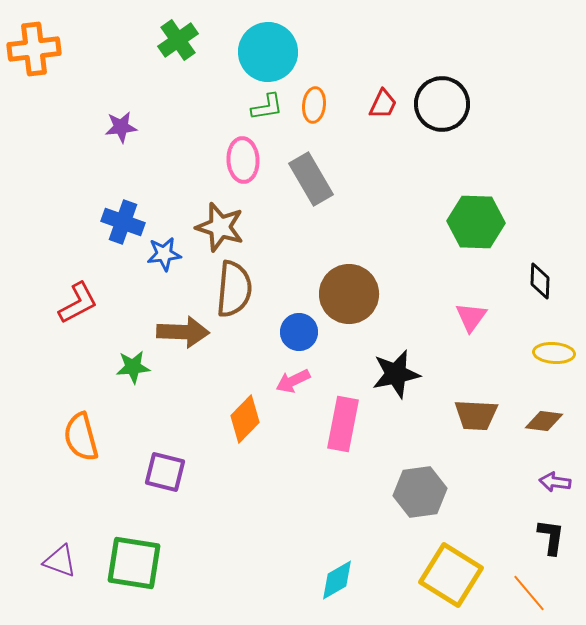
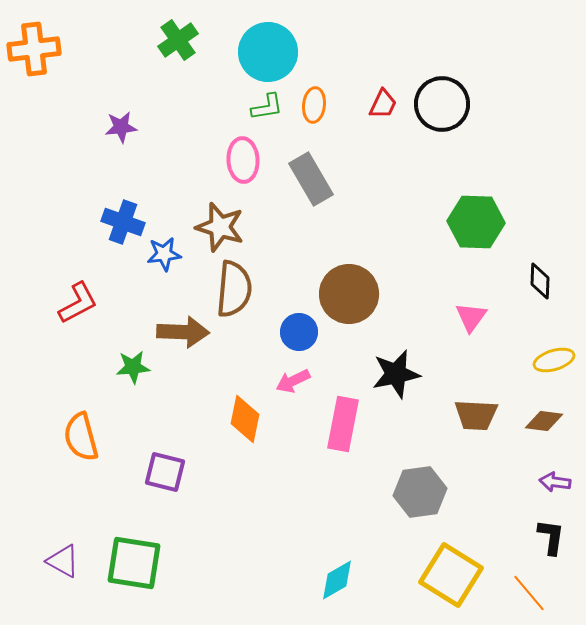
yellow ellipse: moved 7 px down; rotated 21 degrees counterclockwise
orange diamond: rotated 33 degrees counterclockwise
purple triangle: moved 3 px right; rotated 9 degrees clockwise
